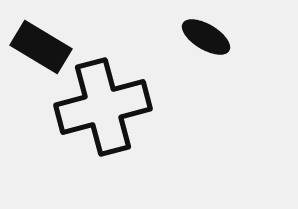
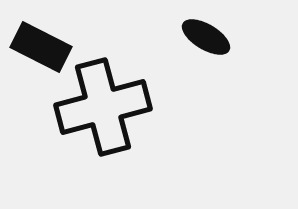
black rectangle: rotated 4 degrees counterclockwise
